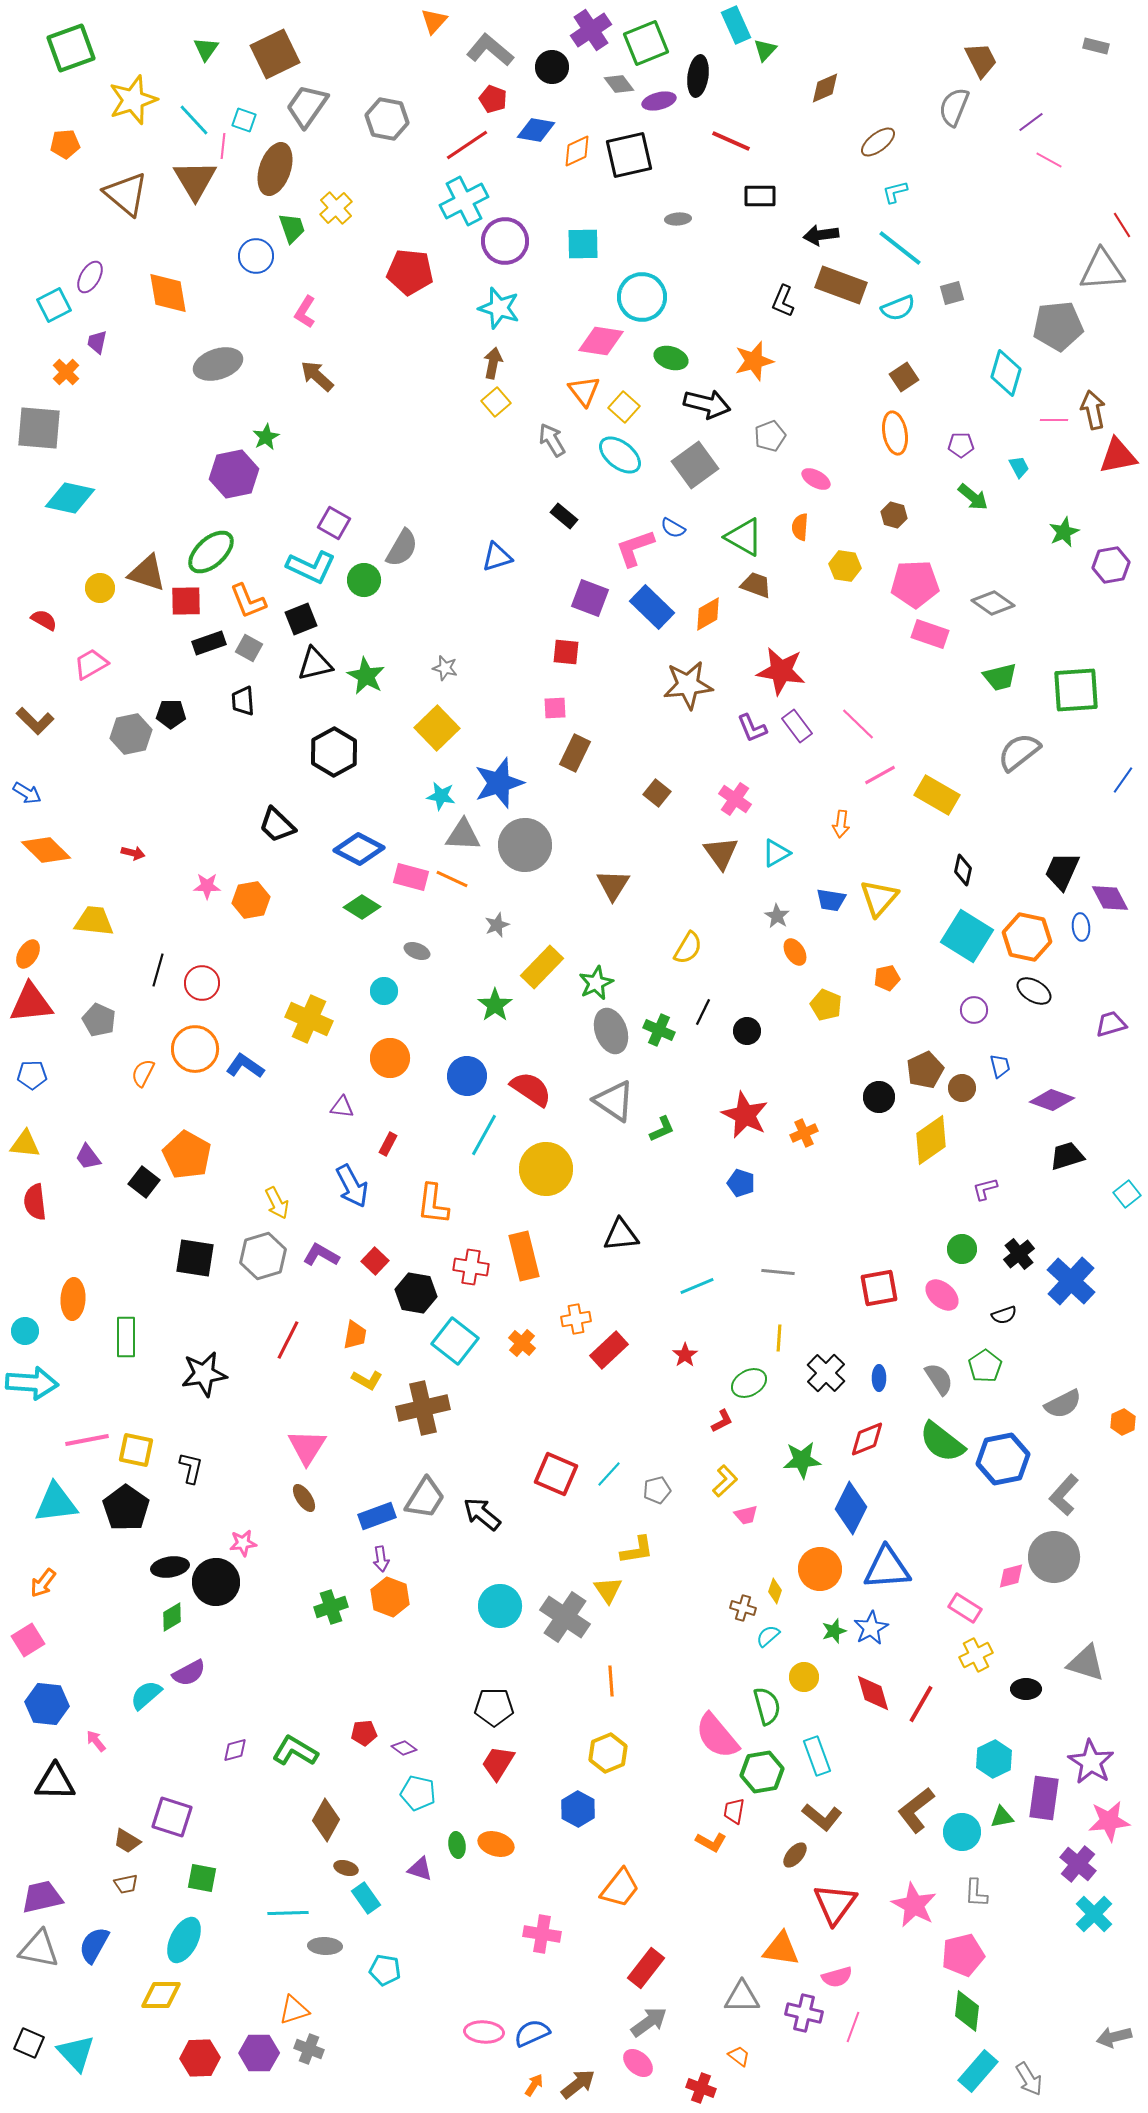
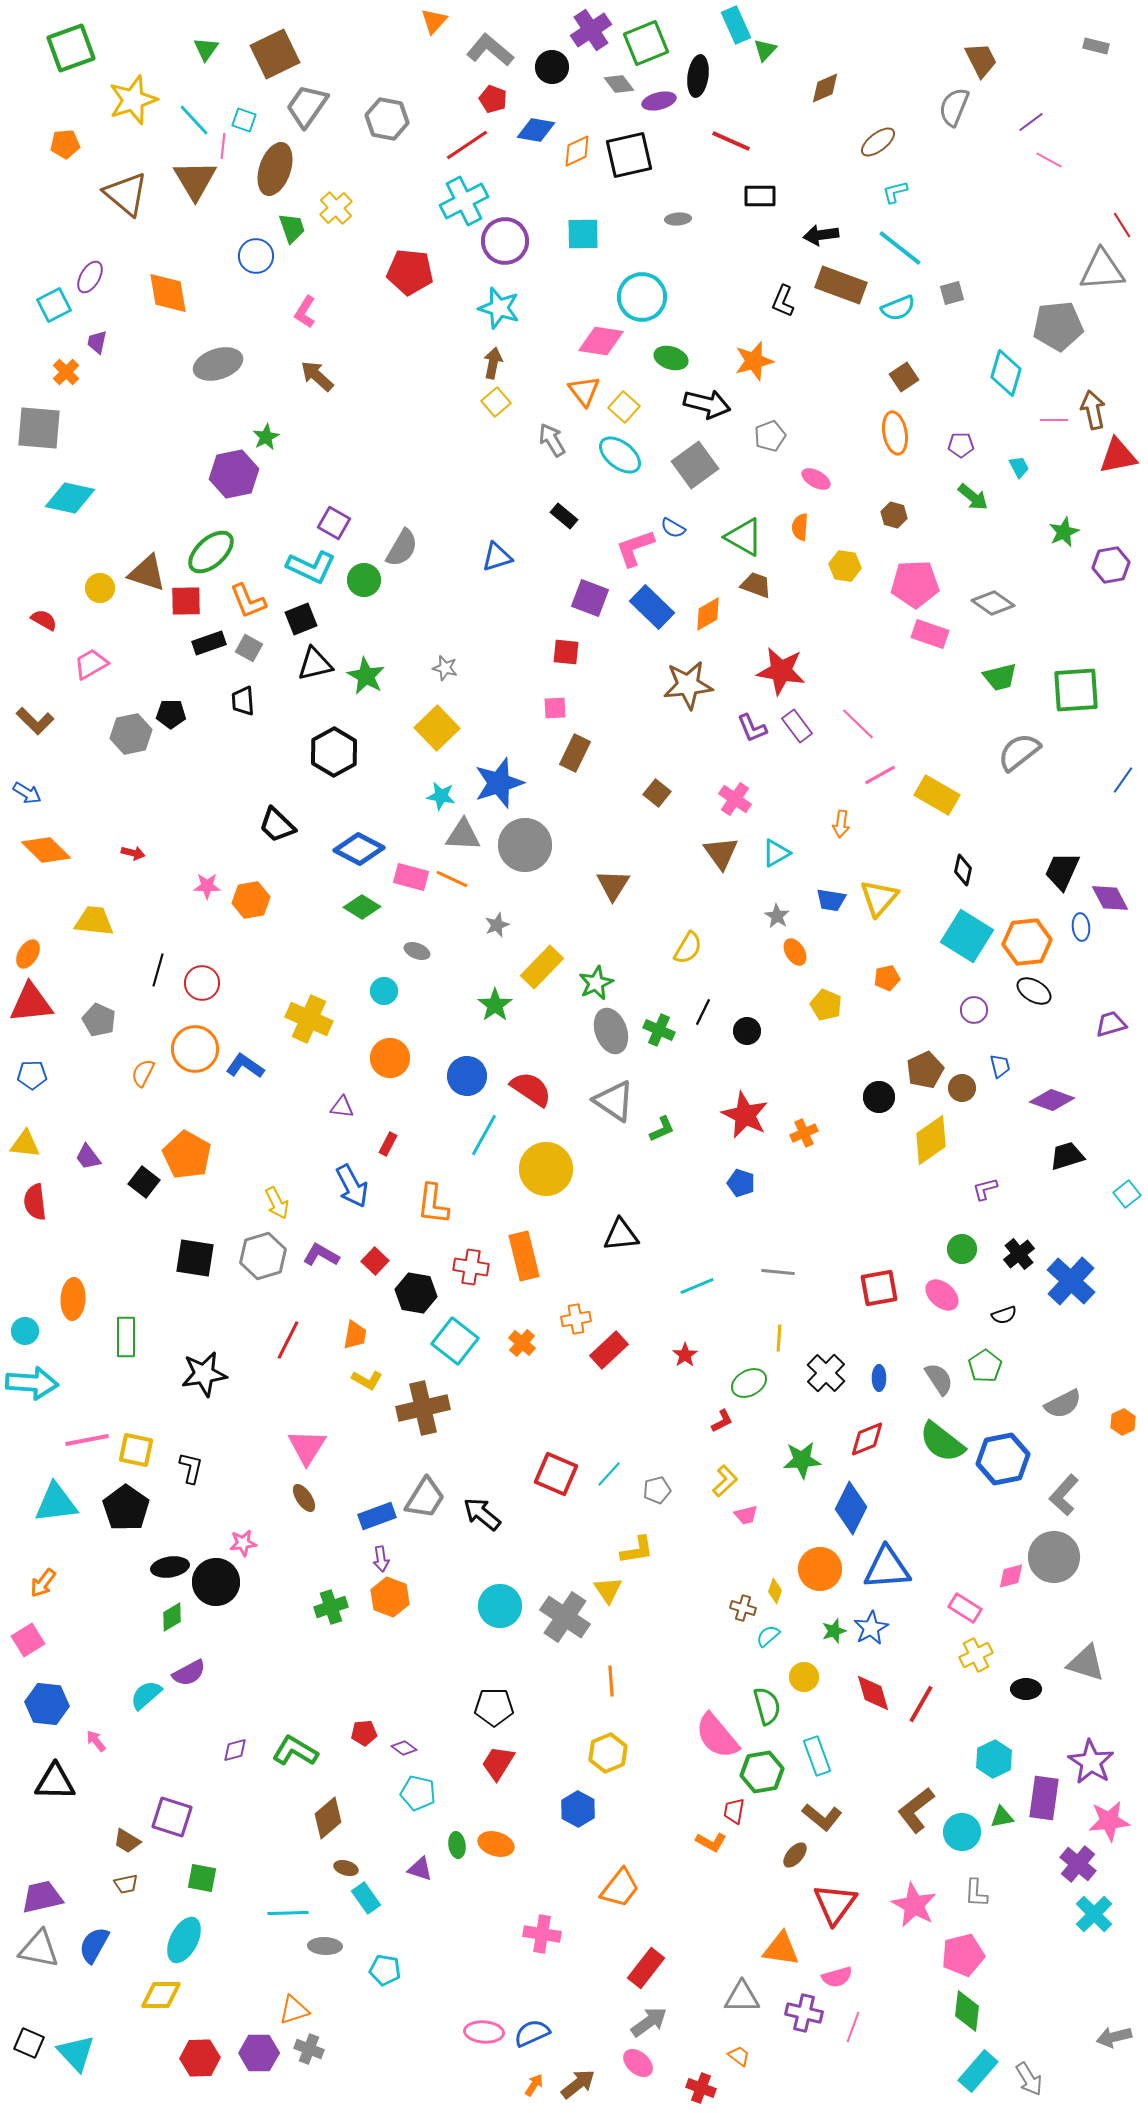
cyan square at (583, 244): moved 10 px up
orange hexagon at (1027, 937): moved 5 px down; rotated 18 degrees counterclockwise
brown diamond at (326, 1820): moved 2 px right, 2 px up; rotated 21 degrees clockwise
